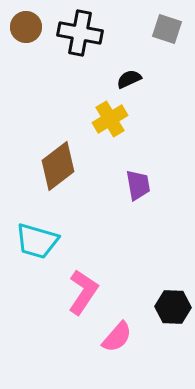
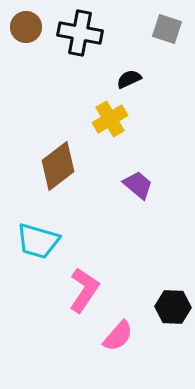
purple trapezoid: rotated 40 degrees counterclockwise
cyan trapezoid: moved 1 px right
pink L-shape: moved 1 px right, 2 px up
pink semicircle: moved 1 px right, 1 px up
